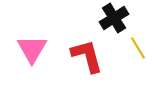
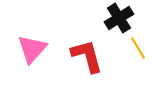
black cross: moved 5 px right
pink triangle: rotated 12 degrees clockwise
